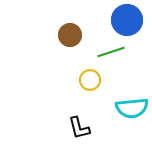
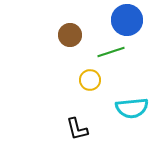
black L-shape: moved 2 px left, 1 px down
